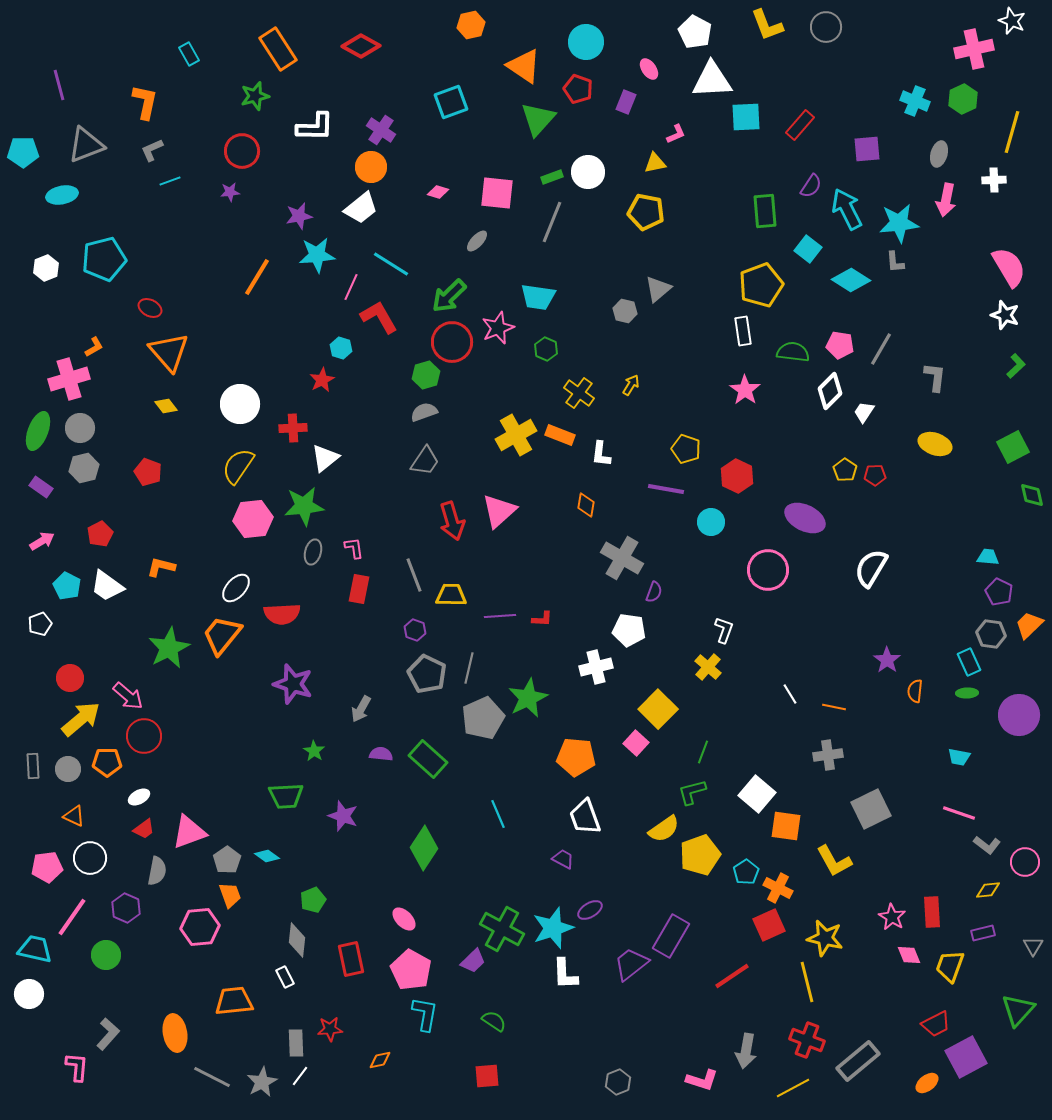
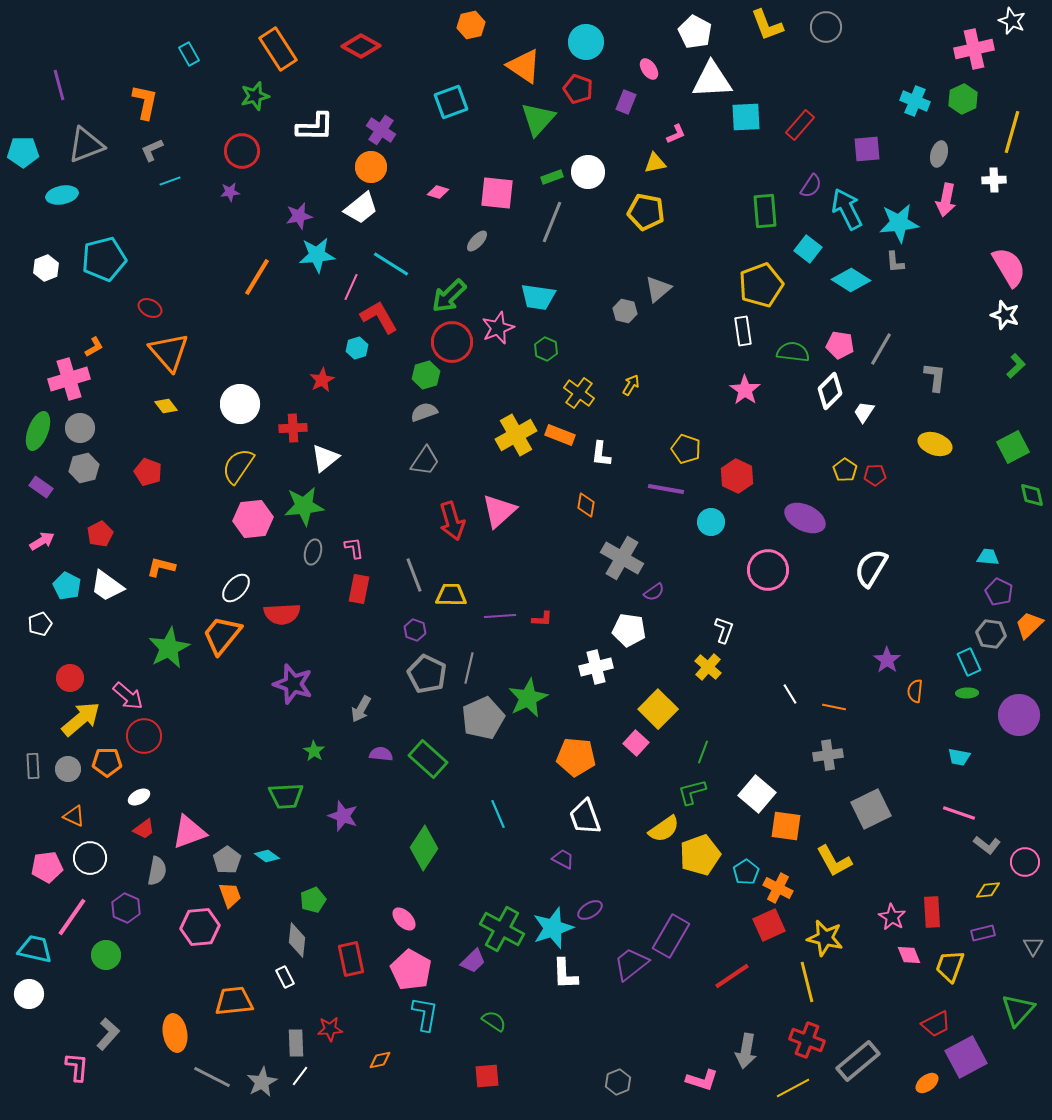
cyan hexagon at (341, 348): moved 16 px right; rotated 25 degrees clockwise
purple semicircle at (654, 592): rotated 35 degrees clockwise
